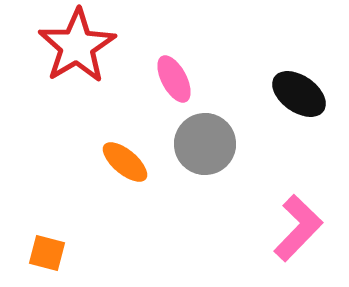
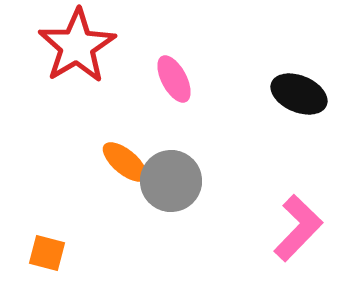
black ellipse: rotated 12 degrees counterclockwise
gray circle: moved 34 px left, 37 px down
